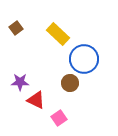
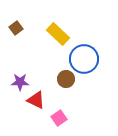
brown circle: moved 4 px left, 4 px up
